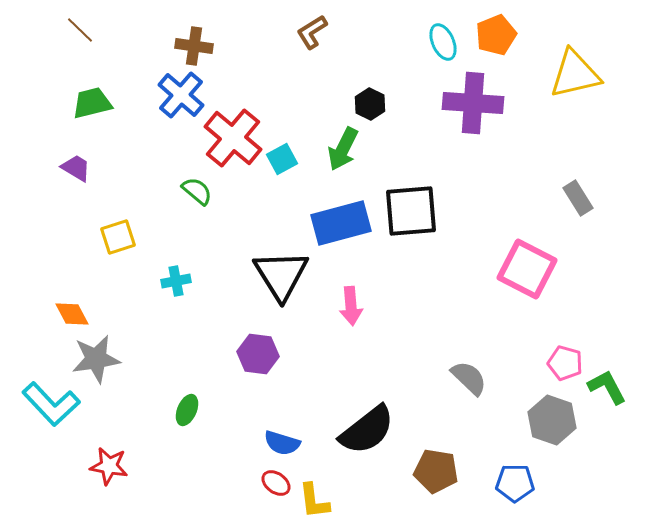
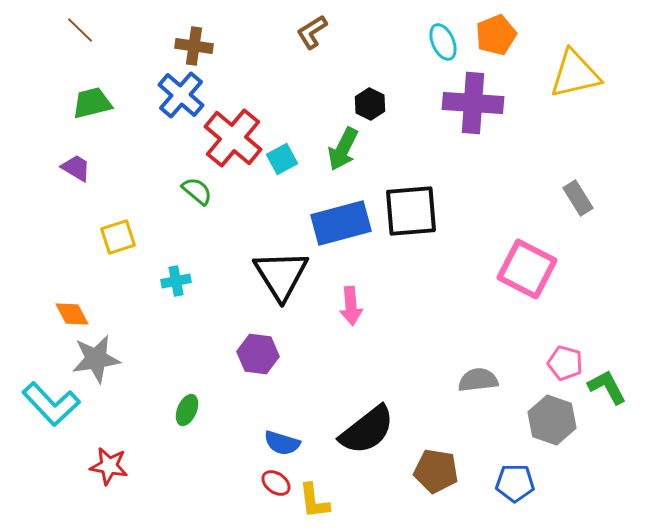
gray semicircle: moved 9 px right, 2 px down; rotated 51 degrees counterclockwise
